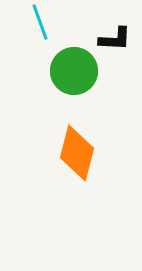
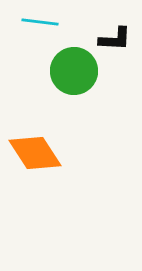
cyan line: rotated 63 degrees counterclockwise
orange diamond: moved 42 px left; rotated 48 degrees counterclockwise
